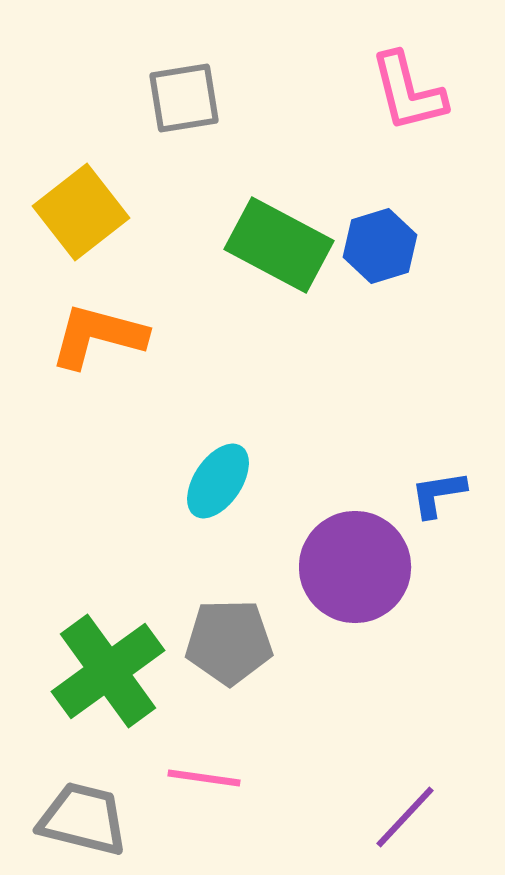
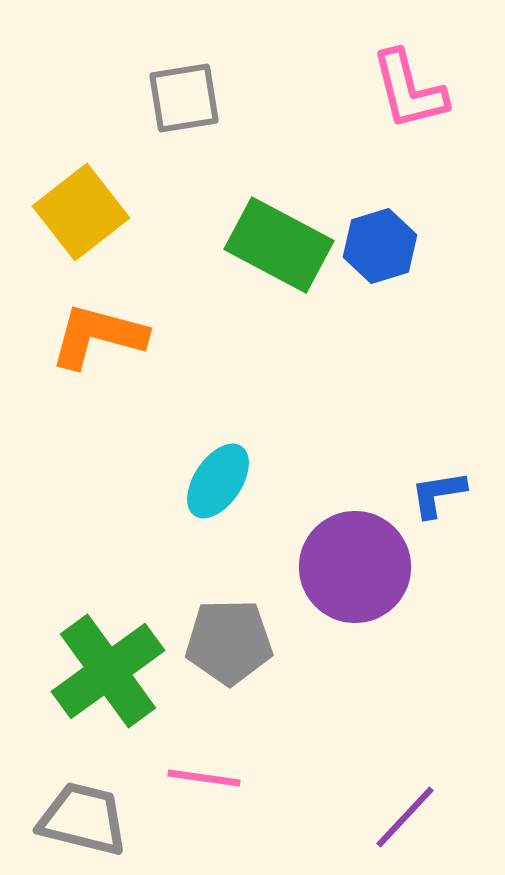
pink L-shape: moved 1 px right, 2 px up
